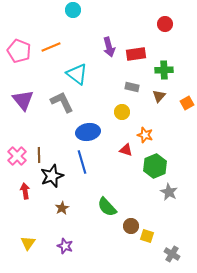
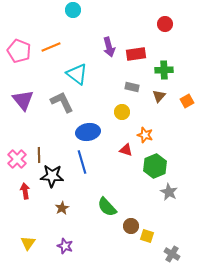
orange square: moved 2 px up
pink cross: moved 3 px down
black star: rotated 25 degrees clockwise
